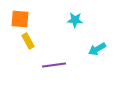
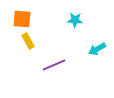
orange square: moved 2 px right
purple line: rotated 15 degrees counterclockwise
